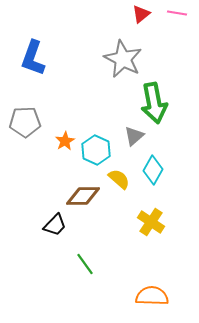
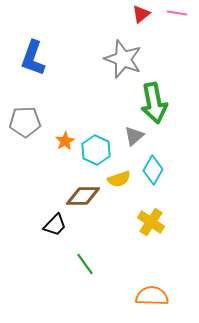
gray star: rotated 6 degrees counterclockwise
yellow semicircle: rotated 120 degrees clockwise
